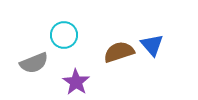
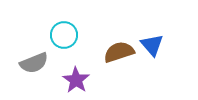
purple star: moved 2 px up
